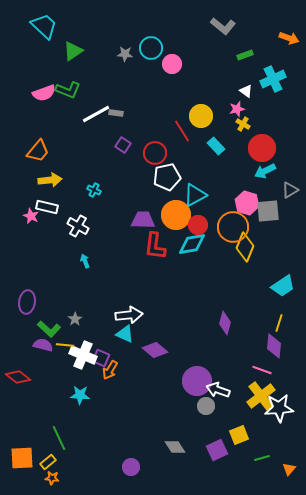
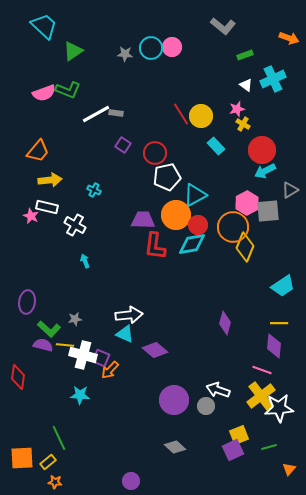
pink circle at (172, 64): moved 17 px up
white triangle at (246, 91): moved 6 px up
red line at (182, 131): moved 1 px left, 17 px up
red circle at (262, 148): moved 2 px down
pink hexagon at (247, 203): rotated 15 degrees clockwise
white cross at (78, 226): moved 3 px left, 1 px up
gray star at (75, 319): rotated 24 degrees clockwise
yellow line at (279, 323): rotated 72 degrees clockwise
white cross at (83, 355): rotated 8 degrees counterclockwise
orange arrow at (110, 370): rotated 12 degrees clockwise
red diamond at (18, 377): rotated 60 degrees clockwise
purple circle at (197, 381): moved 23 px left, 19 px down
gray diamond at (175, 447): rotated 15 degrees counterclockwise
purple square at (217, 450): moved 16 px right
green line at (262, 458): moved 7 px right, 11 px up
purple circle at (131, 467): moved 14 px down
orange star at (52, 478): moved 3 px right, 4 px down
